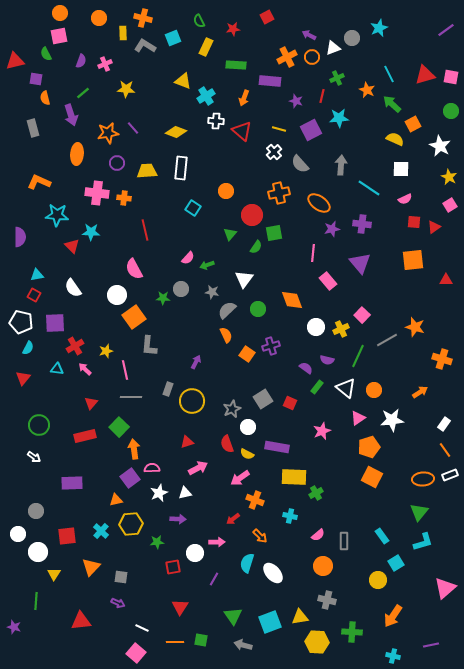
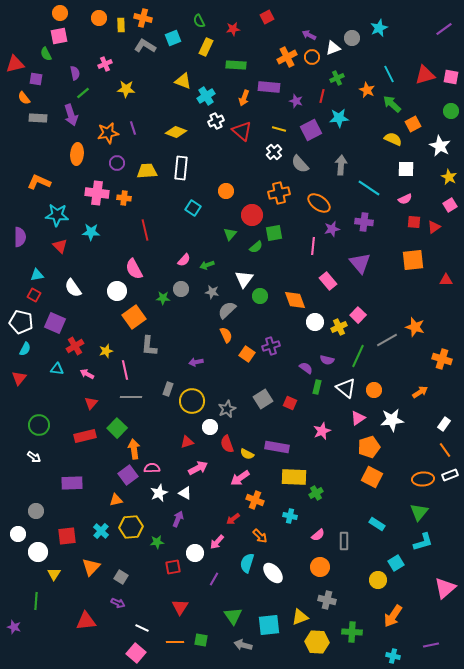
purple line at (446, 30): moved 2 px left, 1 px up
yellow rectangle at (123, 33): moved 2 px left, 8 px up
red triangle at (15, 61): moved 3 px down
purple semicircle at (81, 61): moved 6 px left, 12 px down; rotated 32 degrees counterclockwise
purple rectangle at (270, 81): moved 1 px left, 6 px down
orange semicircle at (45, 98): moved 21 px left; rotated 24 degrees counterclockwise
white cross at (216, 121): rotated 28 degrees counterclockwise
gray rectangle at (33, 128): moved 5 px right, 10 px up; rotated 72 degrees counterclockwise
purple line at (133, 128): rotated 24 degrees clockwise
yellow semicircle at (395, 139): moved 2 px left
white square at (401, 169): moved 5 px right
purple cross at (362, 224): moved 2 px right, 2 px up
red triangle at (72, 246): moved 12 px left
green semicircle at (256, 247): rotated 16 degrees clockwise
pink line at (313, 253): moved 7 px up
pink semicircle at (188, 258): moved 4 px left, 2 px down
white circle at (117, 295): moved 4 px up
orange diamond at (292, 300): moved 3 px right
green circle at (258, 309): moved 2 px right, 13 px up
pink square at (362, 315): moved 4 px left
purple square at (55, 323): rotated 25 degrees clockwise
white circle at (316, 327): moved 1 px left, 5 px up
yellow cross at (341, 329): moved 2 px left, 2 px up
cyan semicircle at (28, 348): moved 3 px left, 1 px down
purple arrow at (196, 362): rotated 128 degrees counterclockwise
pink arrow at (85, 369): moved 2 px right, 5 px down; rotated 16 degrees counterclockwise
red triangle at (23, 378): moved 4 px left
green rectangle at (317, 387): rotated 24 degrees counterclockwise
gray star at (232, 409): moved 5 px left
green square at (119, 427): moved 2 px left, 1 px down
white circle at (248, 427): moved 38 px left
purple square at (130, 478): moved 2 px left, 3 px up
white triangle at (185, 493): rotated 40 degrees clockwise
purple arrow at (178, 519): rotated 70 degrees counterclockwise
yellow hexagon at (131, 524): moved 3 px down
cyan rectangle at (382, 536): moved 5 px left, 12 px up; rotated 21 degrees counterclockwise
pink arrow at (217, 542): rotated 133 degrees clockwise
orange circle at (323, 566): moved 3 px left, 1 px down
gray square at (121, 577): rotated 24 degrees clockwise
yellow triangle at (300, 617): rotated 12 degrees counterclockwise
red triangle at (81, 621): moved 5 px right
cyan square at (270, 622): moved 1 px left, 3 px down; rotated 15 degrees clockwise
